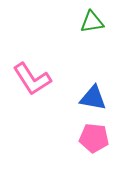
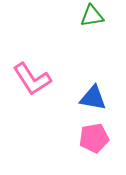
green triangle: moved 6 px up
pink pentagon: rotated 16 degrees counterclockwise
